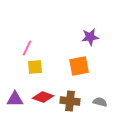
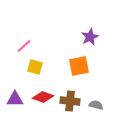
purple star: rotated 18 degrees counterclockwise
pink line: moved 3 px left, 2 px up; rotated 21 degrees clockwise
yellow square: rotated 21 degrees clockwise
gray semicircle: moved 4 px left, 3 px down
